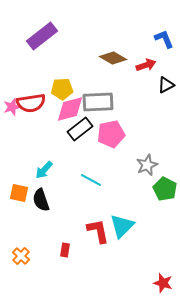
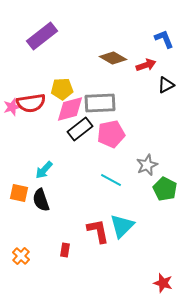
gray rectangle: moved 2 px right, 1 px down
cyan line: moved 20 px right
